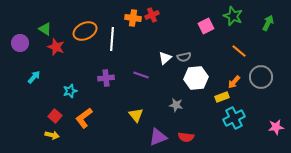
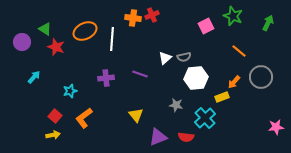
purple circle: moved 2 px right, 1 px up
purple line: moved 1 px left, 1 px up
cyan cross: moved 29 px left; rotated 15 degrees counterclockwise
yellow arrow: moved 1 px right; rotated 24 degrees counterclockwise
